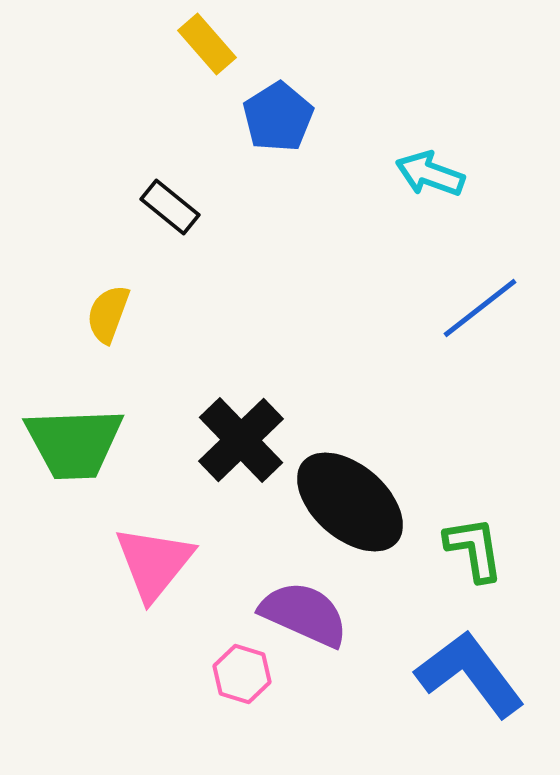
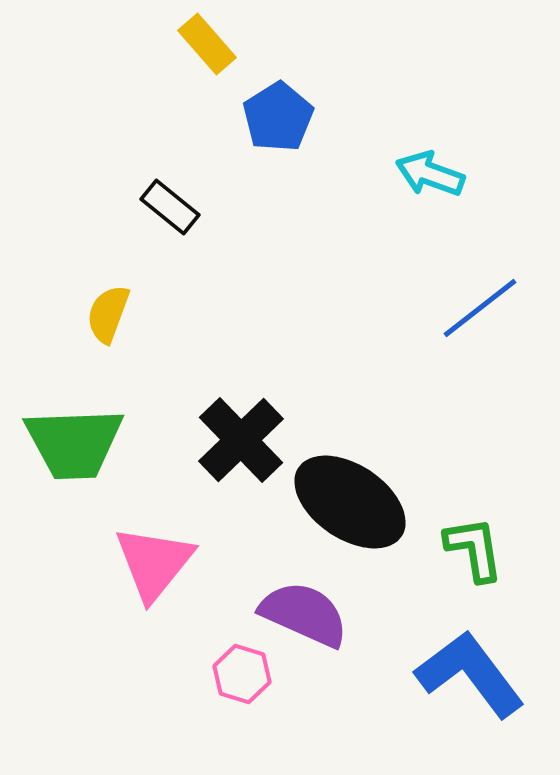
black ellipse: rotated 7 degrees counterclockwise
